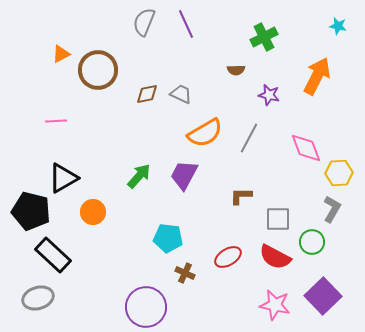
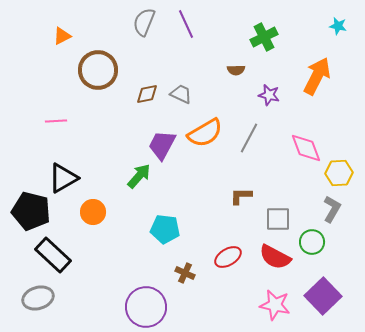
orange triangle: moved 1 px right, 18 px up
purple trapezoid: moved 22 px left, 30 px up
cyan pentagon: moved 3 px left, 9 px up
